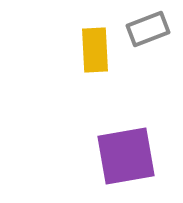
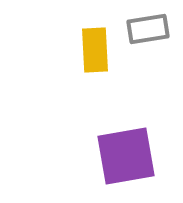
gray rectangle: rotated 12 degrees clockwise
